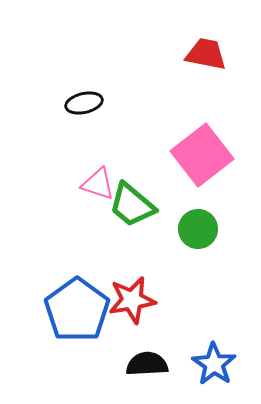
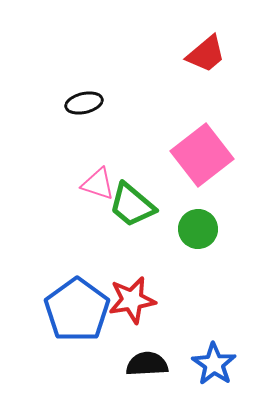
red trapezoid: rotated 129 degrees clockwise
